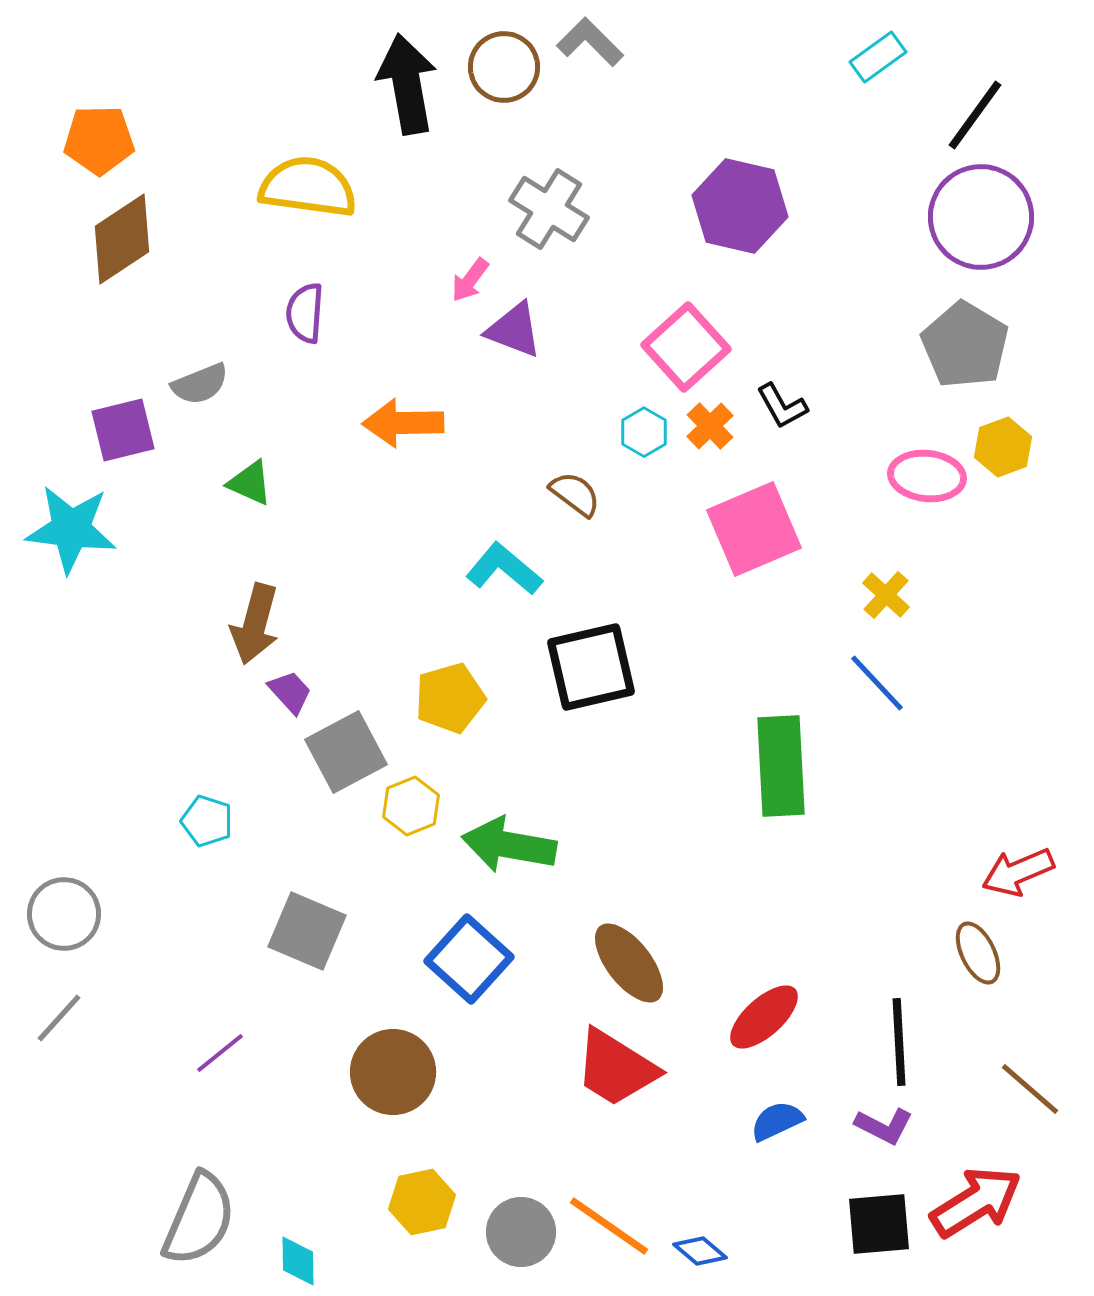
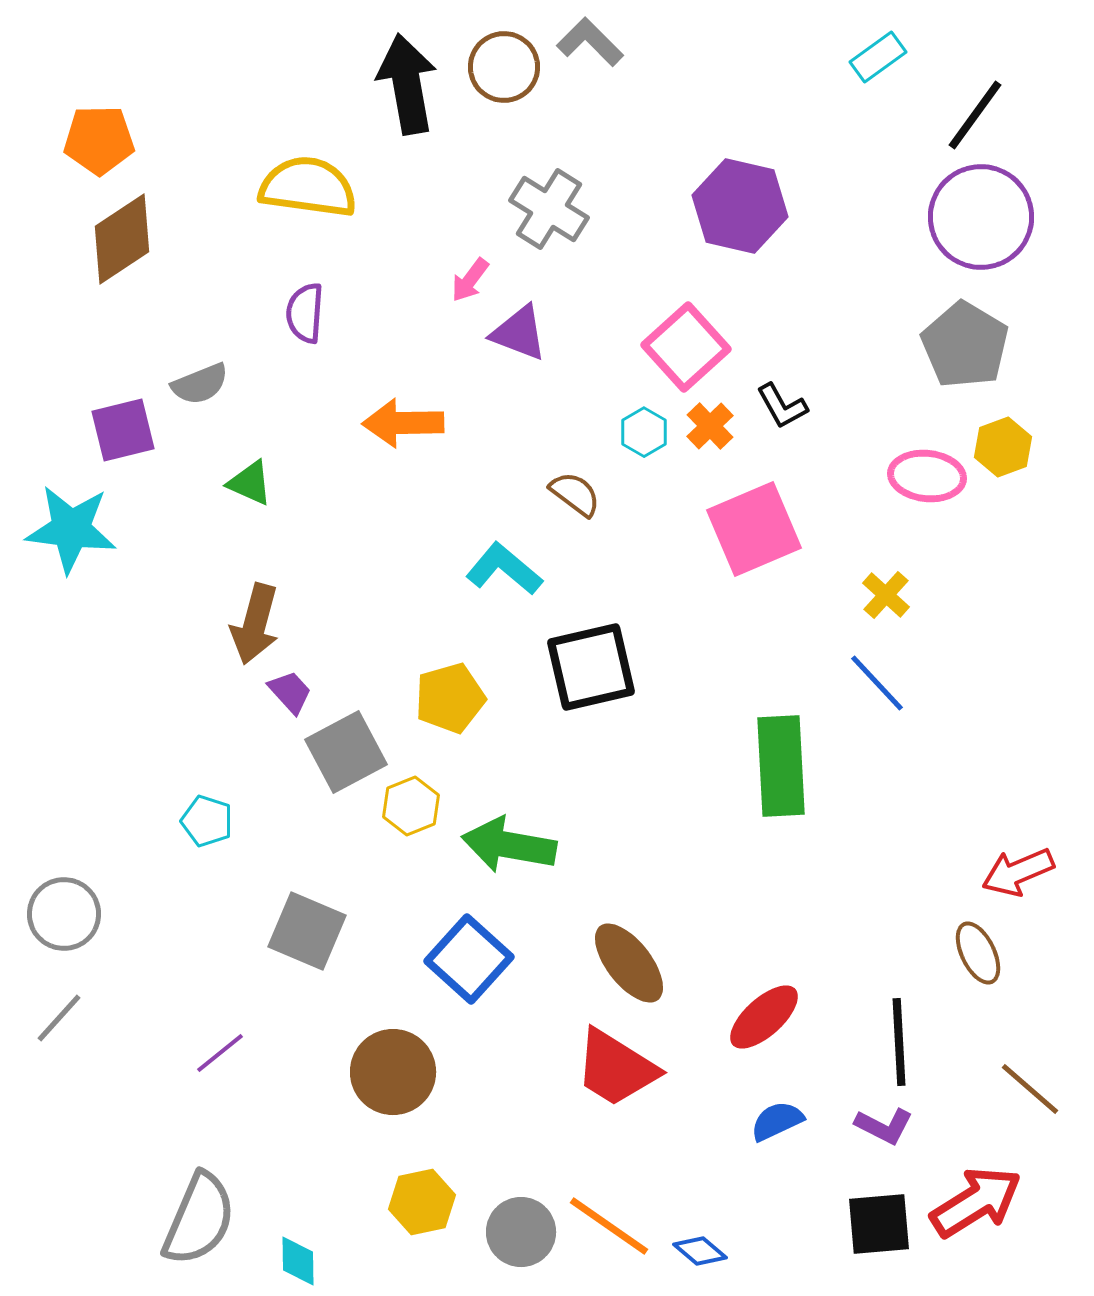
purple triangle at (514, 330): moved 5 px right, 3 px down
